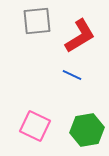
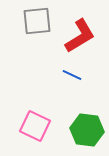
green hexagon: rotated 16 degrees clockwise
